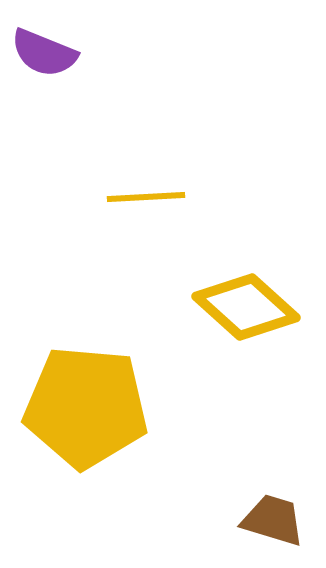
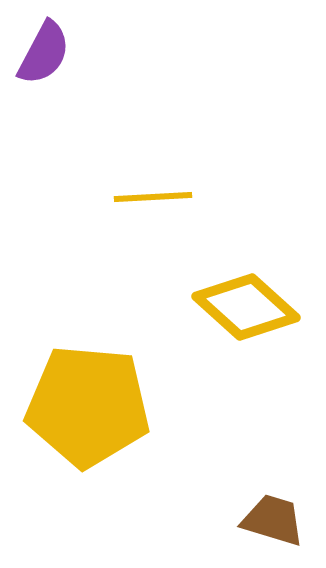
purple semicircle: rotated 84 degrees counterclockwise
yellow line: moved 7 px right
yellow pentagon: moved 2 px right, 1 px up
